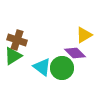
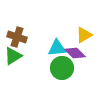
brown cross: moved 3 px up
cyan triangle: moved 15 px right, 19 px up; rotated 42 degrees counterclockwise
